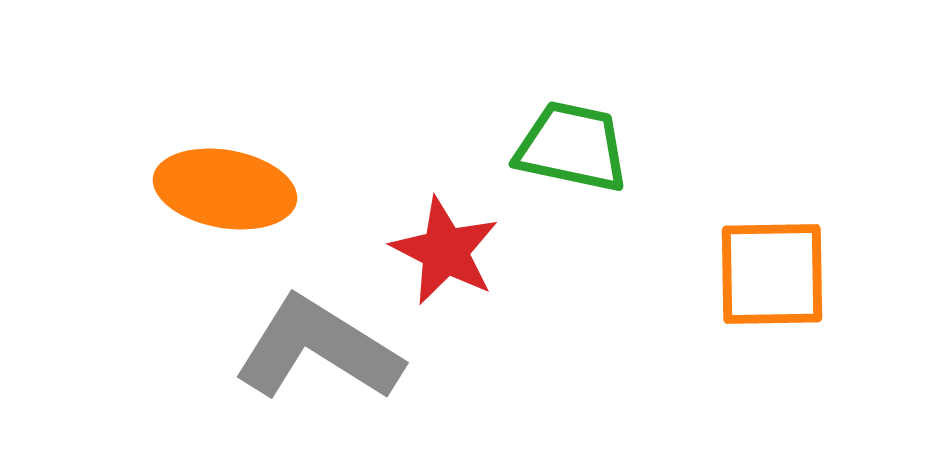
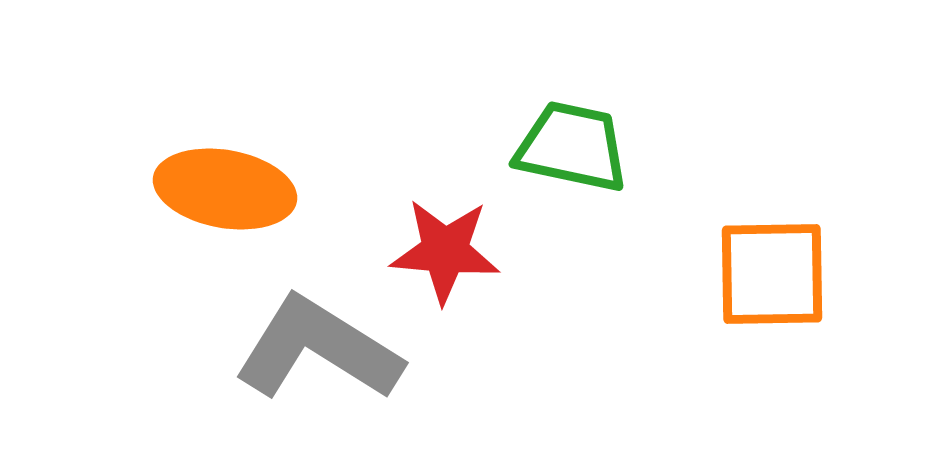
red star: rotated 22 degrees counterclockwise
